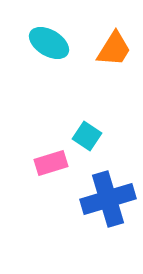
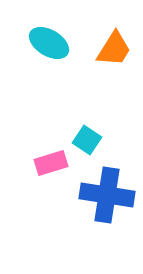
cyan square: moved 4 px down
blue cross: moved 1 px left, 4 px up; rotated 26 degrees clockwise
